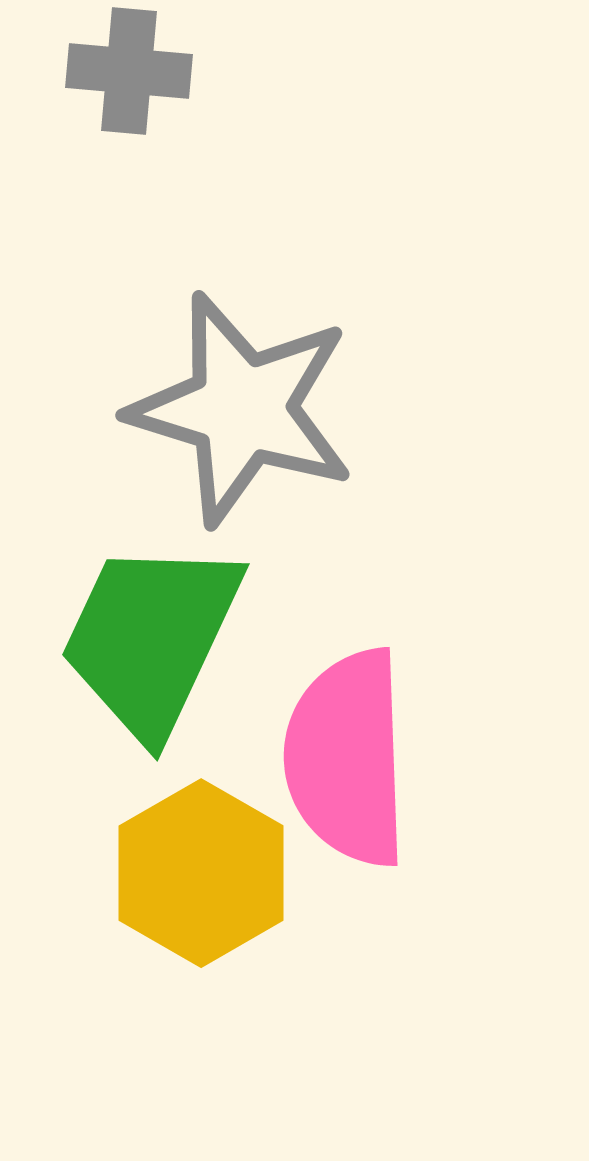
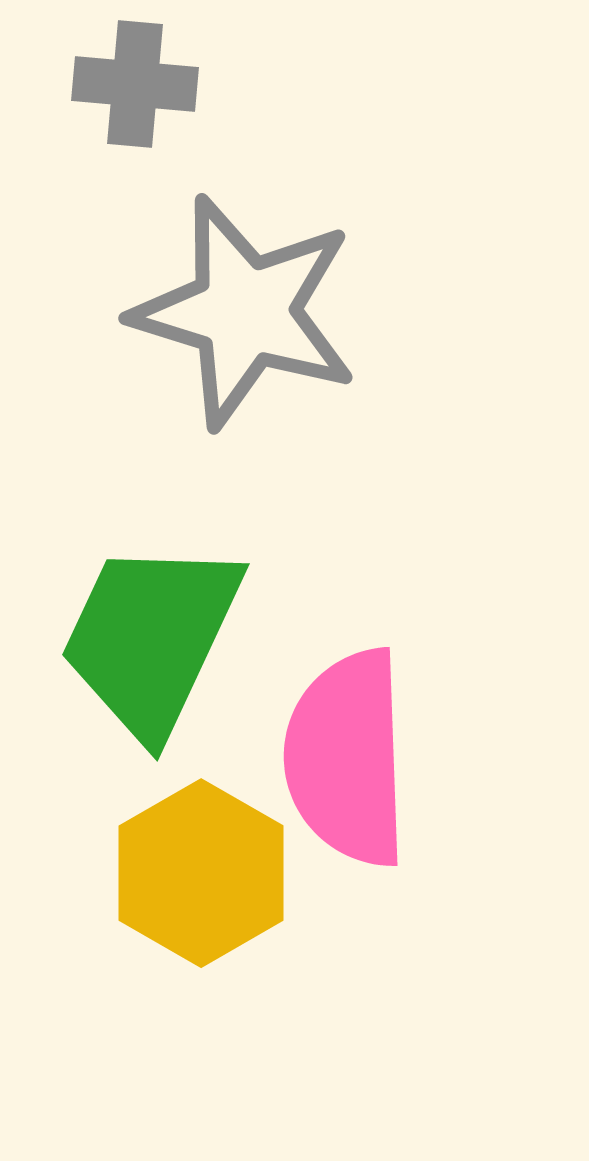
gray cross: moved 6 px right, 13 px down
gray star: moved 3 px right, 97 px up
